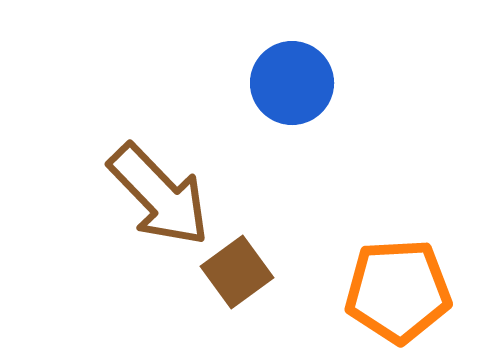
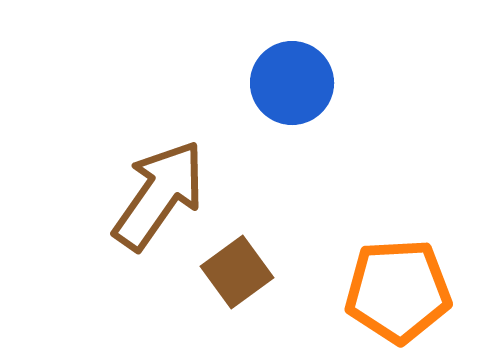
brown arrow: rotated 101 degrees counterclockwise
